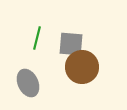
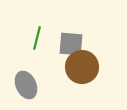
gray ellipse: moved 2 px left, 2 px down
